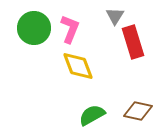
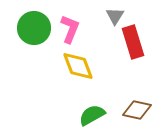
brown diamond: moved 1 px left, 1 px up
